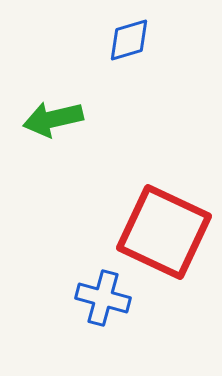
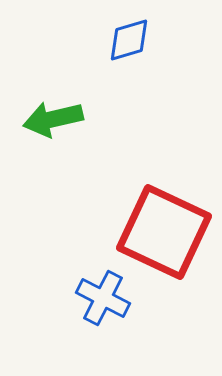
blue cross: rotated 12 degrees clockwise
